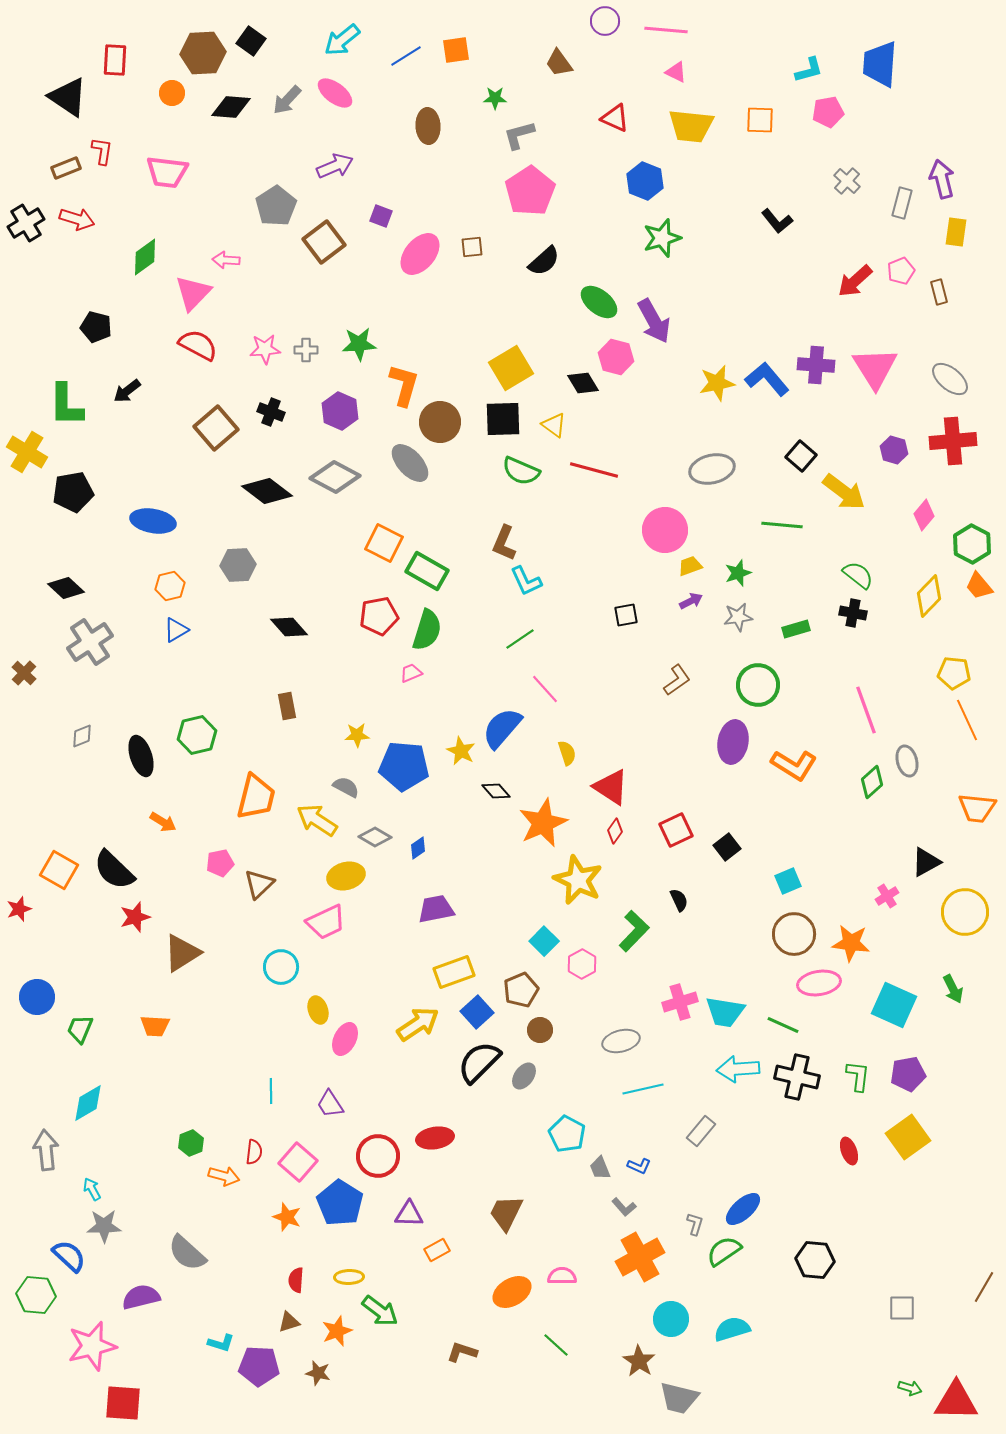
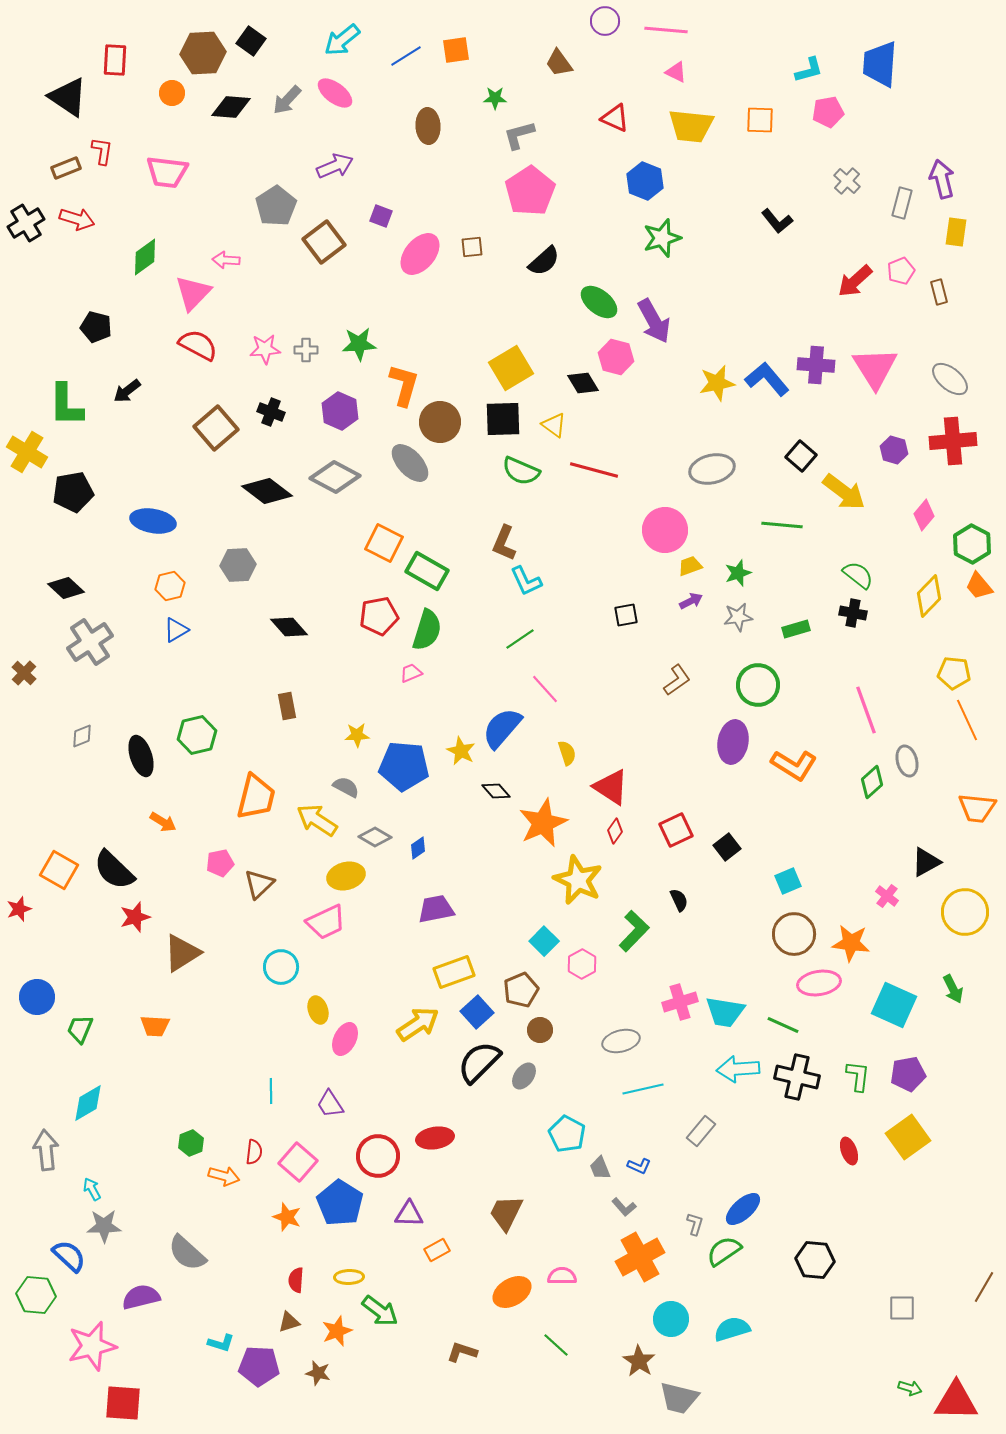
pink cross at (887, 896): rotated 20 degrees counterclockwise
